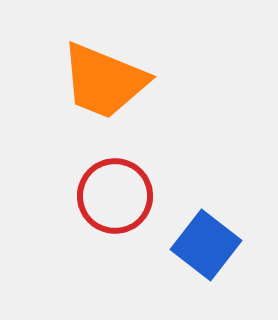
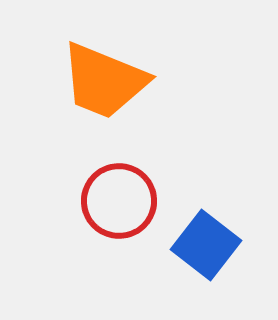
red circle: moved 4 px right, 5 px down
